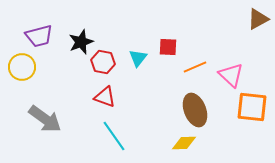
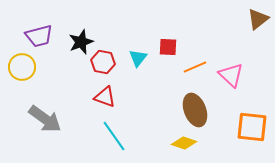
brown triangle: rotated 10 degrees counterclockwise
orange square: moved 20 px down
yellow diamond: rotated 20 degrees clockwise
